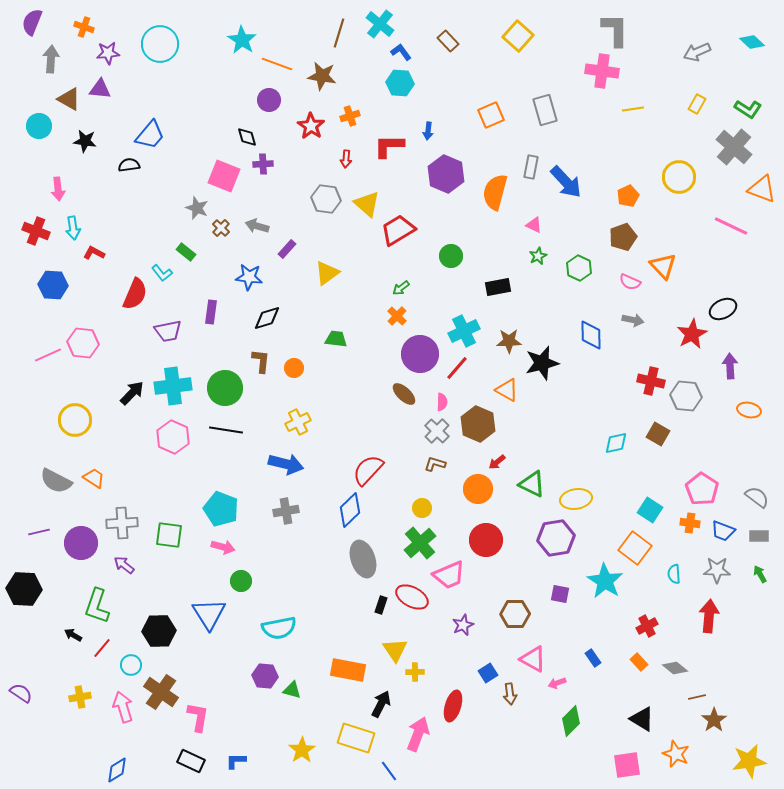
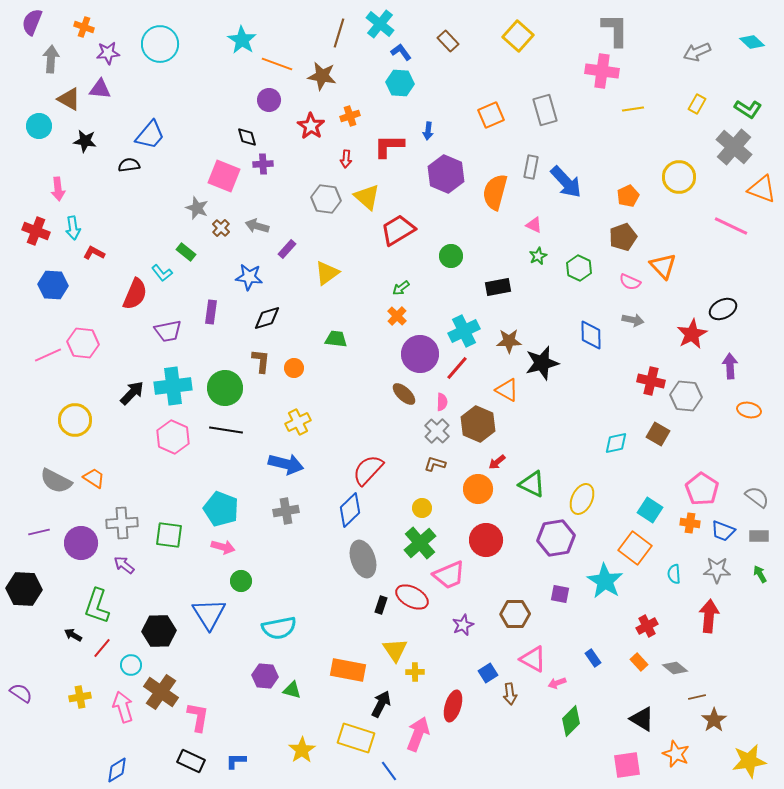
yellow triangle at (367, 204): moved 7 px up
yellow ellipse at (576, 499): moved 6 px right; rotated 56 degrees counterclockwise
